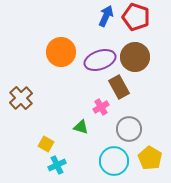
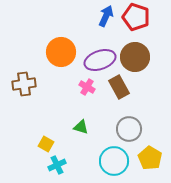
brown cross: moved 3 px right, 14 px up; rotated 35 degrees clockwise
pink cross: moved 14 px left, 20 px up; rotated 28 degrees counterclockwise
